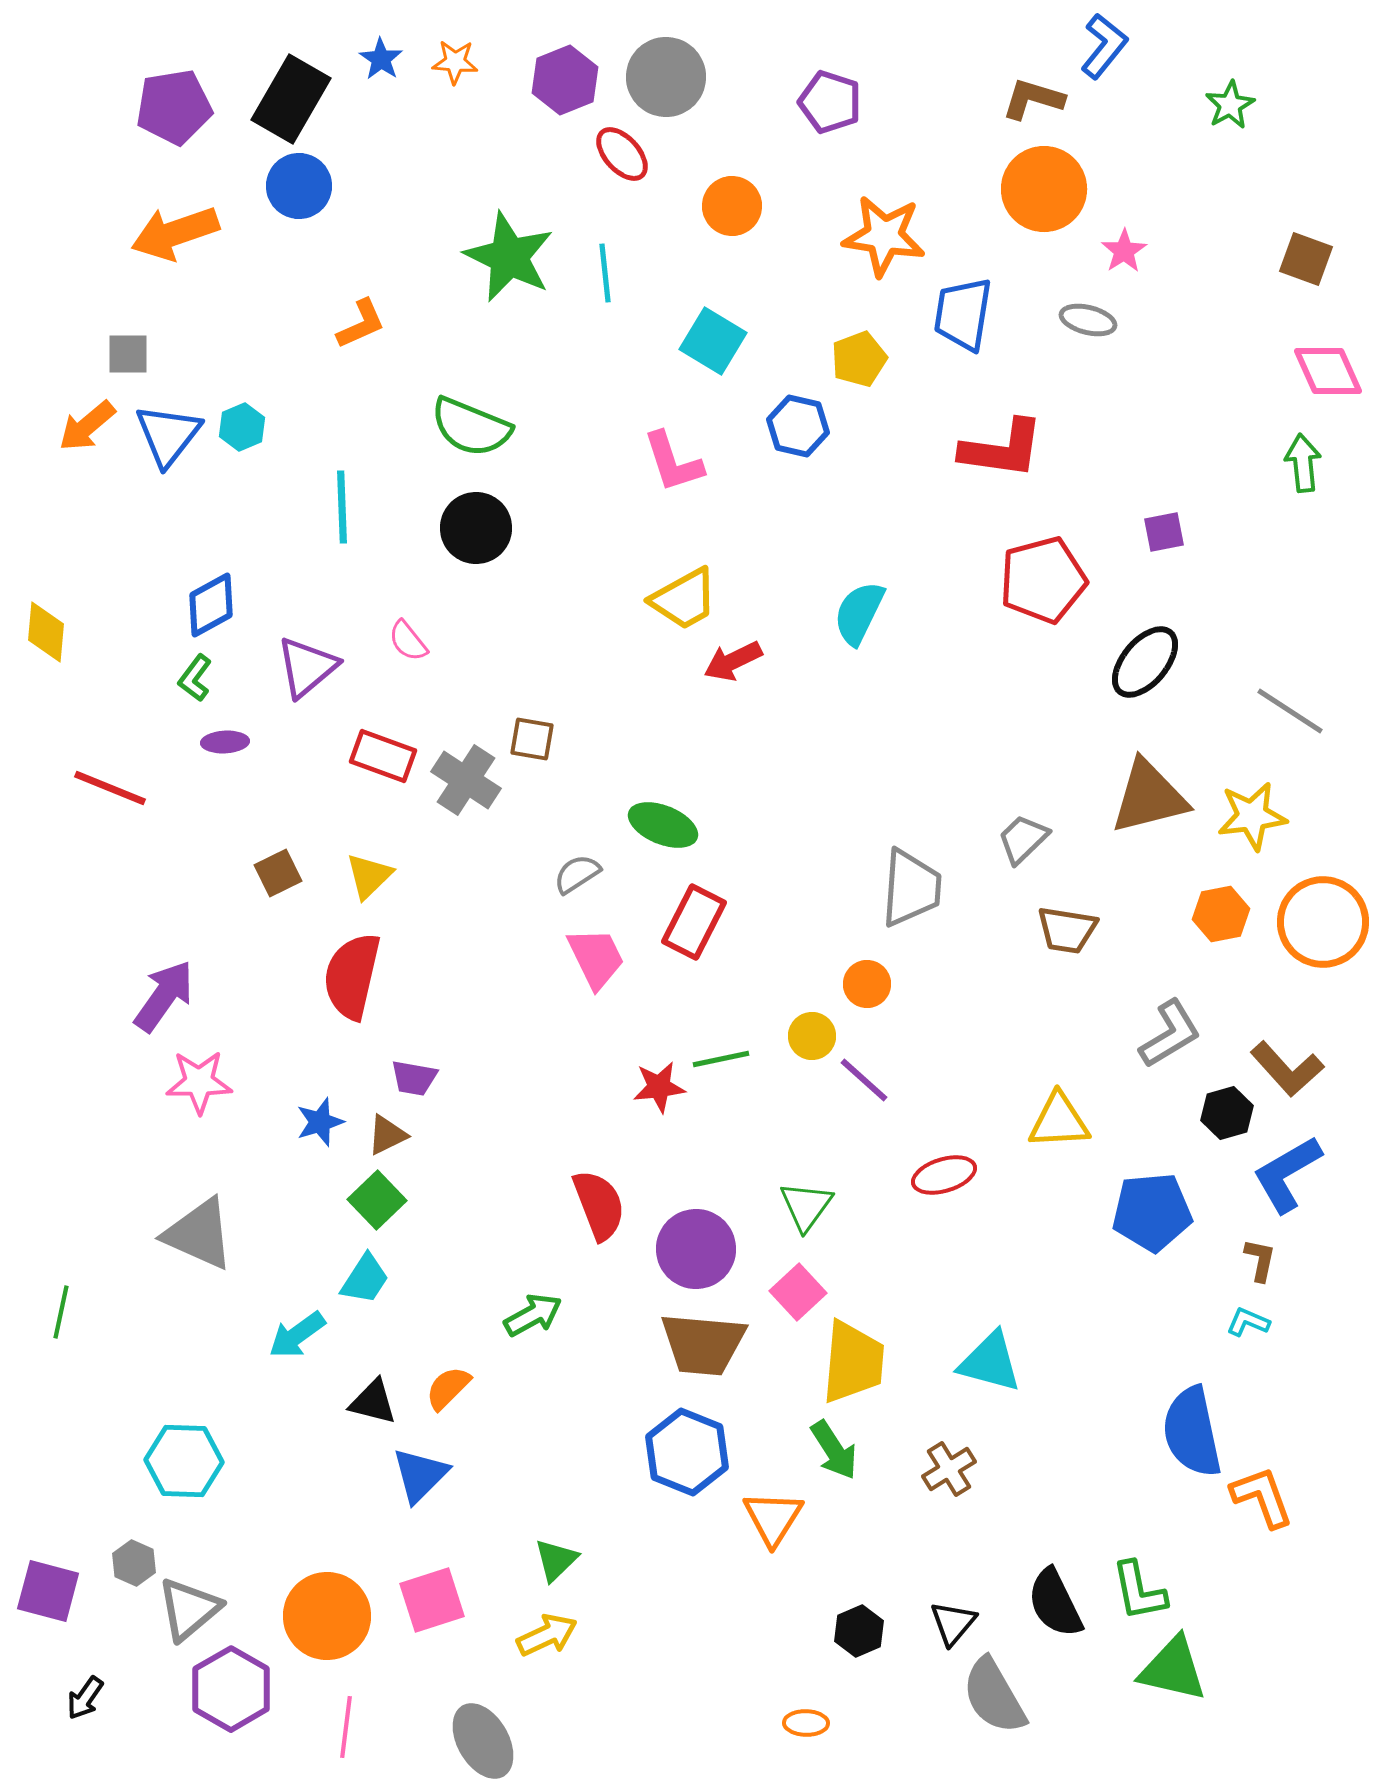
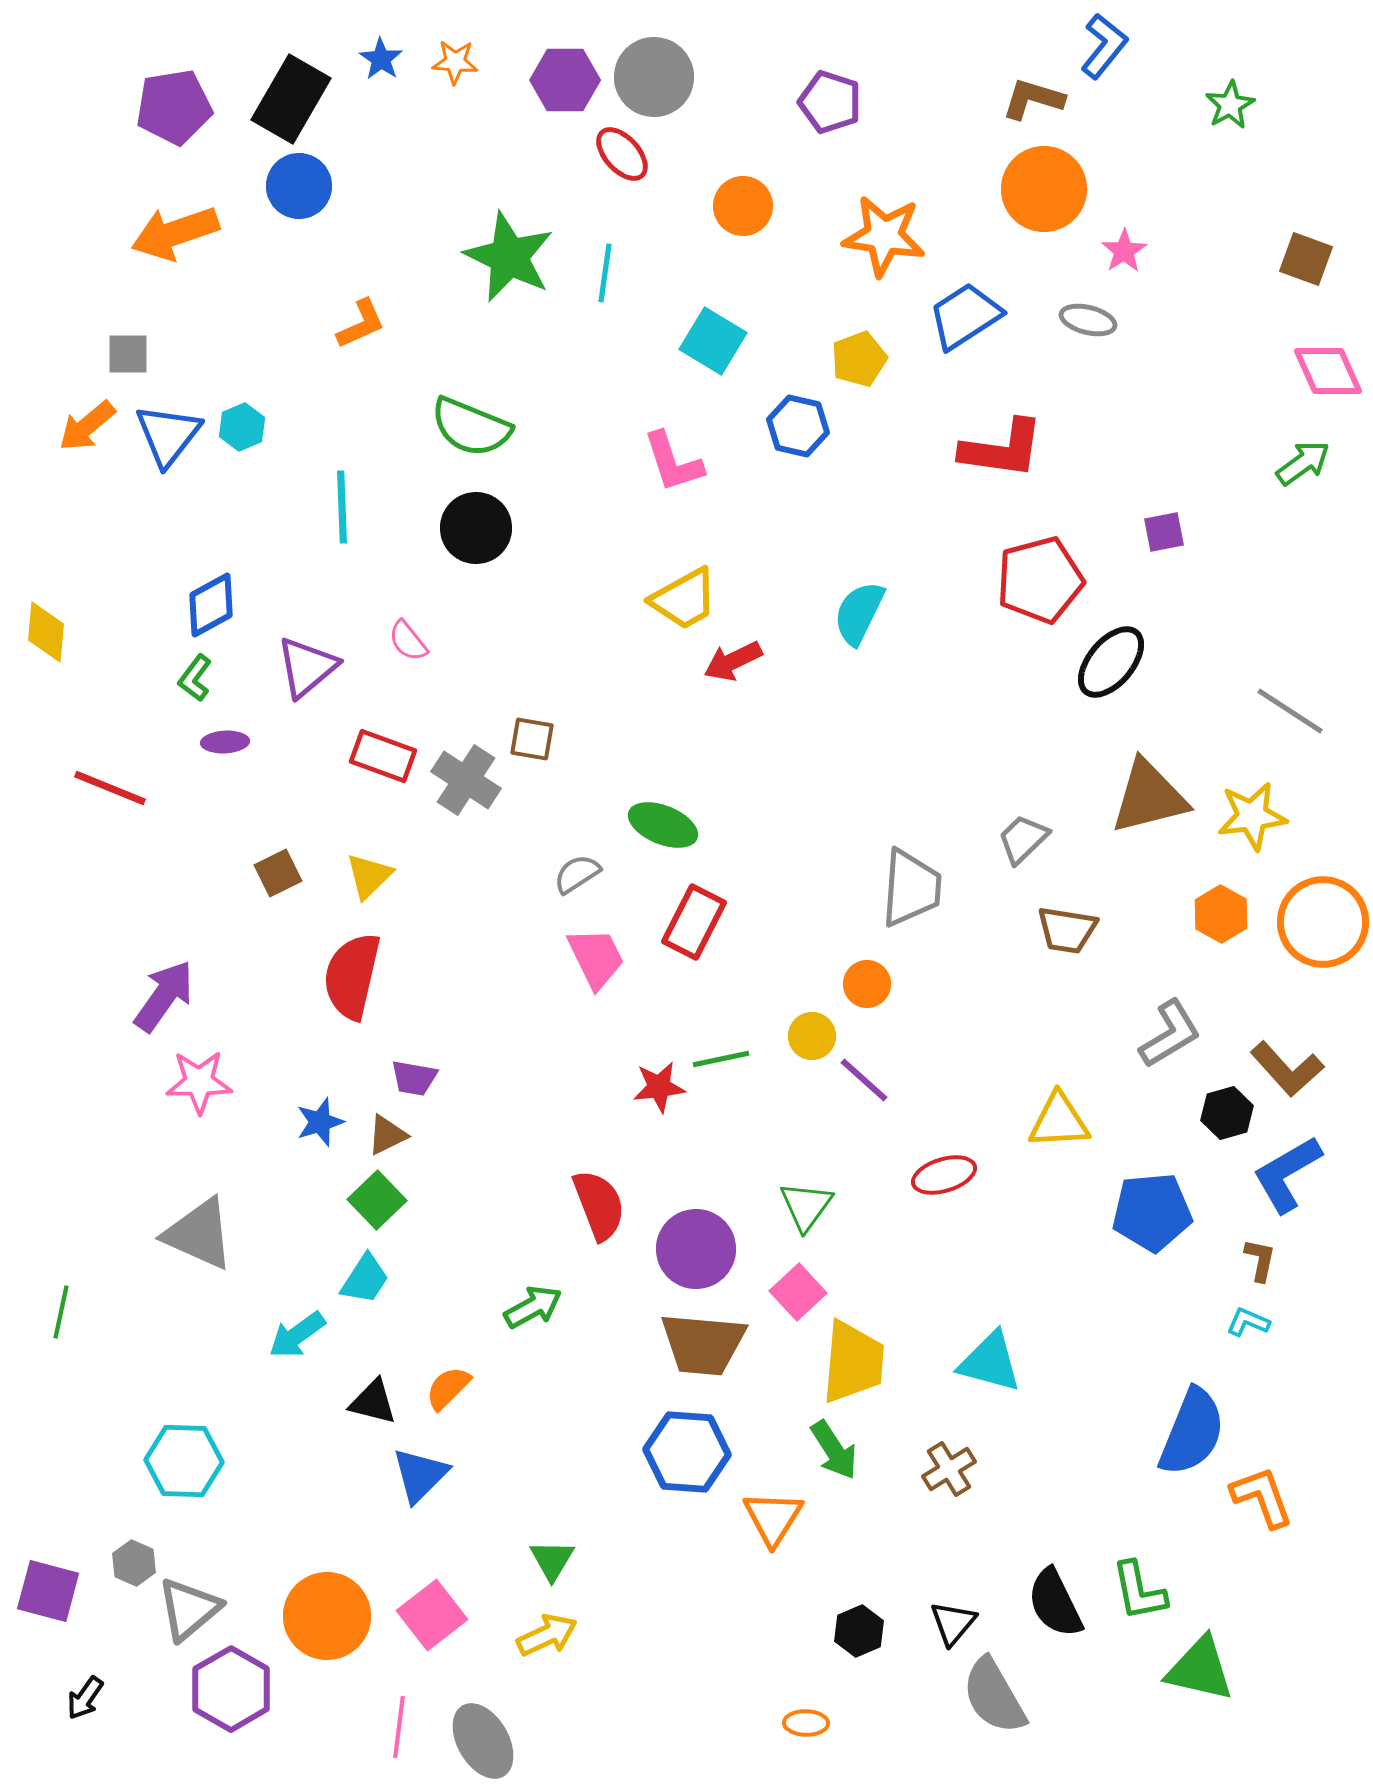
gray circle at (666, 77): moved 12 px left
purple hexagon at (565, 80): rotated 22 degrees clockwise
orange circle at (732, 206): moved 11 px right
cyan line at (605, 273): rotated 14 degrees clockwise
blue trapezoid at (963, 314): moved 2 px right, 2 px down; rotated 48 degrees clockwise
green arrow at (1303, 463): rotated 60 degrees clockwise
red pentagon at (1043, 580): moved 3 px left
black ellipse at (1145, 662): moved 34 px left
orange hexagon at (1221, 914): rotated 20 degrees counterclockwise
green arrow at (533, 1315): moved 8 px up
blue semicircle at (1192, 1432): rotated 146 degrees counterclockwise
blue hexagon at (687, 1452): rotated 18 degrees counterclockwise
green triangle at (556, 1560): moved 4 px left; rotated 15 degrees counterclockwise
pink square at (432, 1600): moved 15 px down; rotated 20 degrees counterclockwise
green triangle at (1173, 1669): moved 27 px right
pink line at (346, 1727): moved 53 px right
